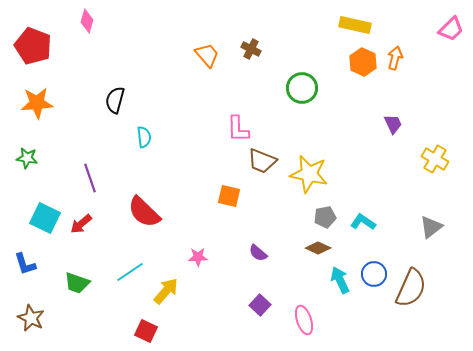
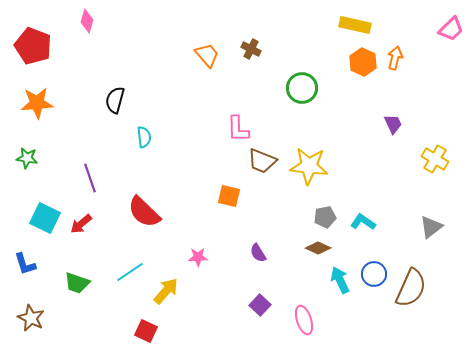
yellow star: moved 8 px up; rotated 6 degrees counterclockwise
purple semicircle: rotated 18 degrees clockwise
